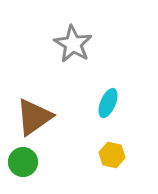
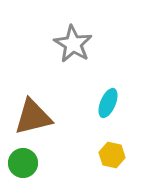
brown triangle: moved 1 px left; rotated 21 degrees clockwise
green circle: moved 1 px down
